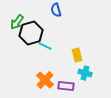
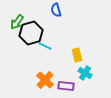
cyan cross: rotated 16 degrees clockwise
